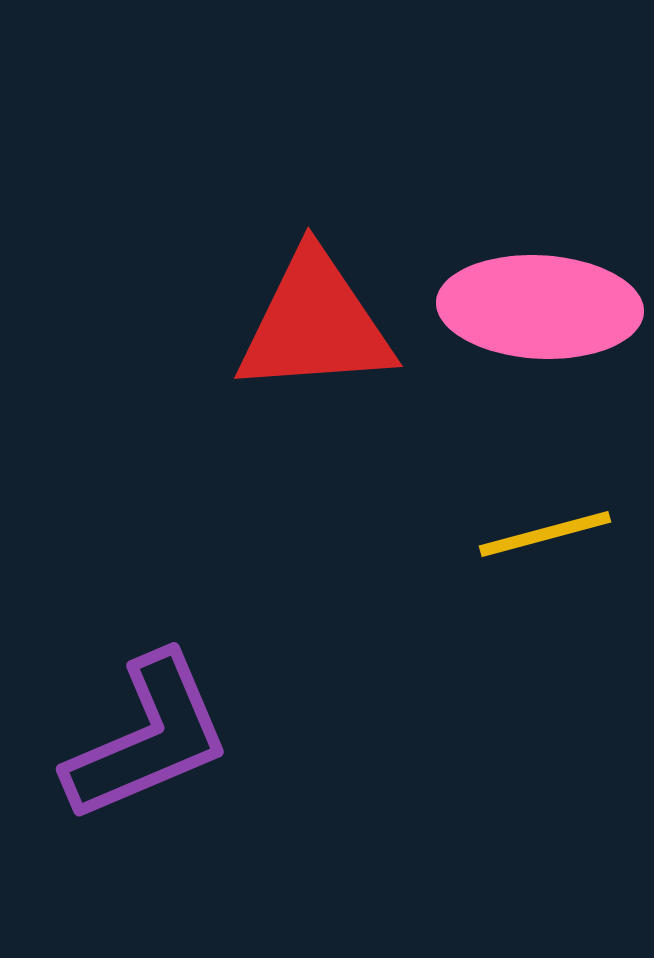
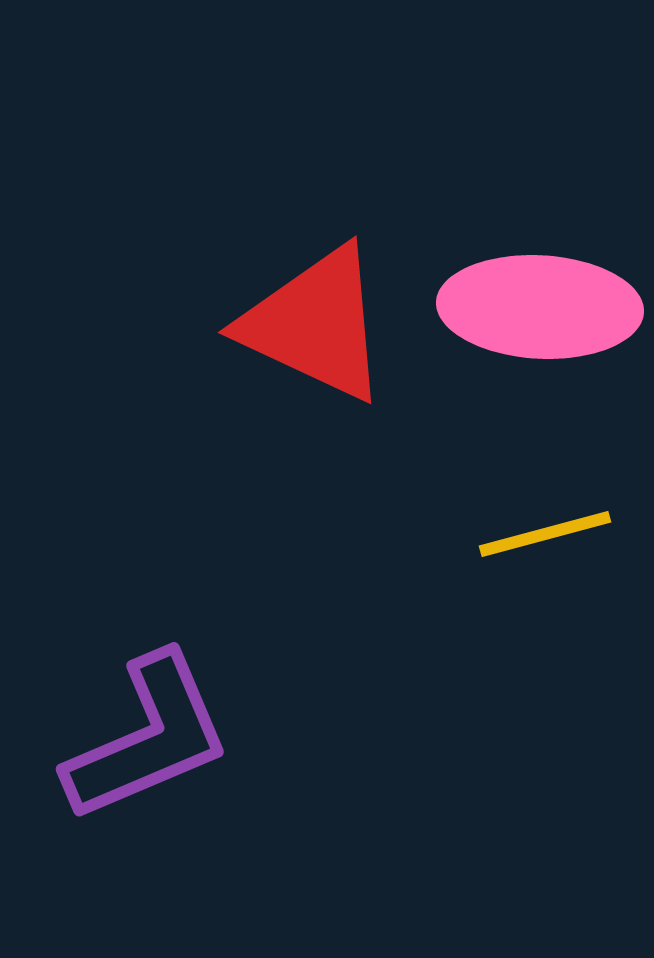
red triangle: rotated 29 degrees clockwise
